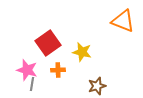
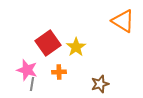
orange triangle: rotated 10 degrees clockwise
yellow star: moved 6 px left, 5 px up; rotated 24 degrees clockwise
orange cross: moved 1 px right, 2 px down
brown star: moved 3 px right, 2 px up
